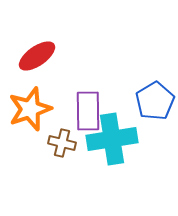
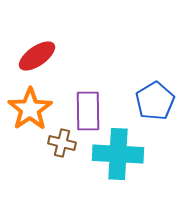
orange star: rotated 15 degrees counterclockwise
cyan cross: moved 6 px right, 15 px down; rotated 12 degrees clockwise
